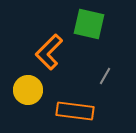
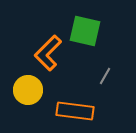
green square: moved 4 px left, 7 px down
orange L-shape: moved 1 px left, 1 px down
